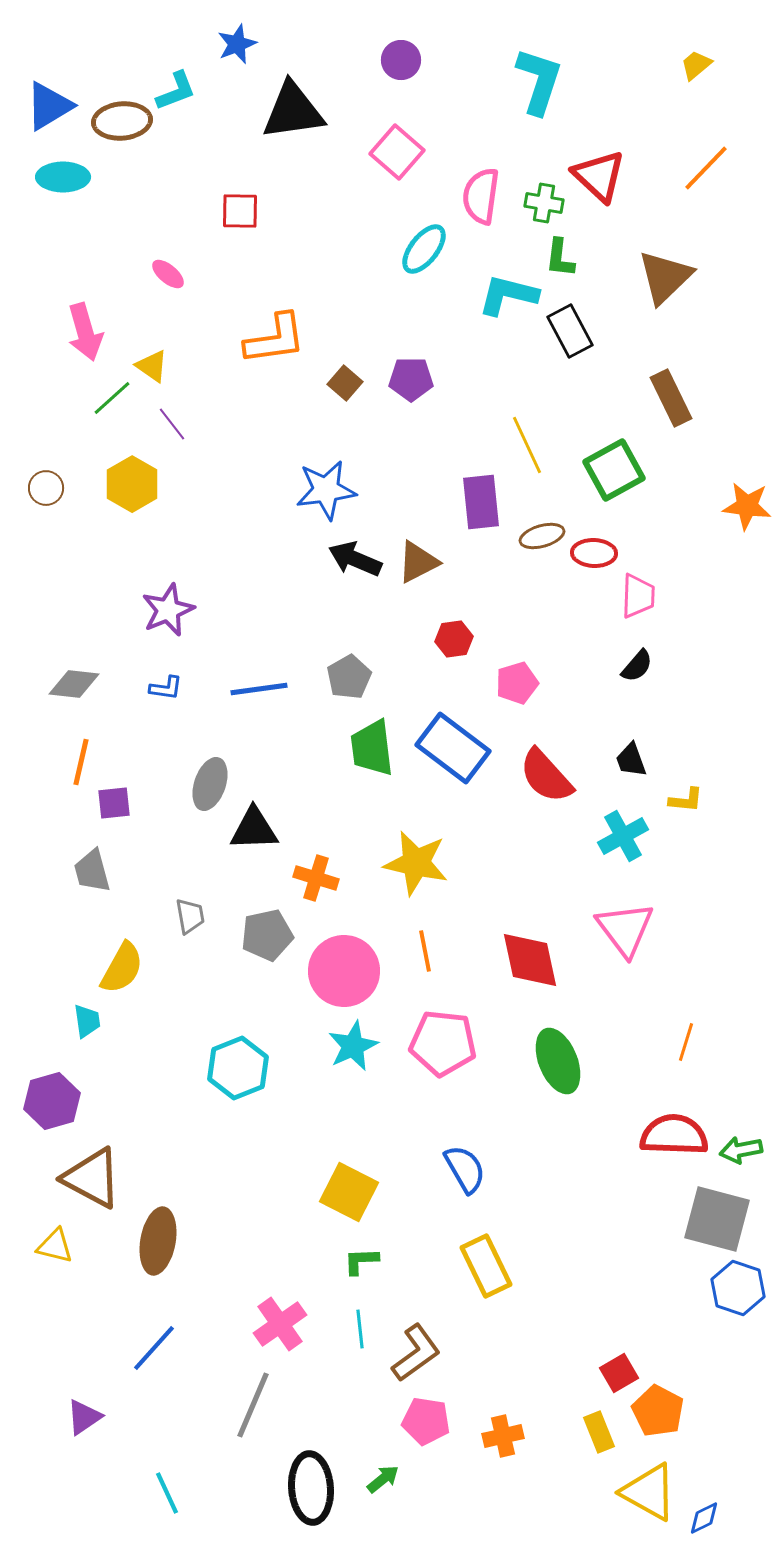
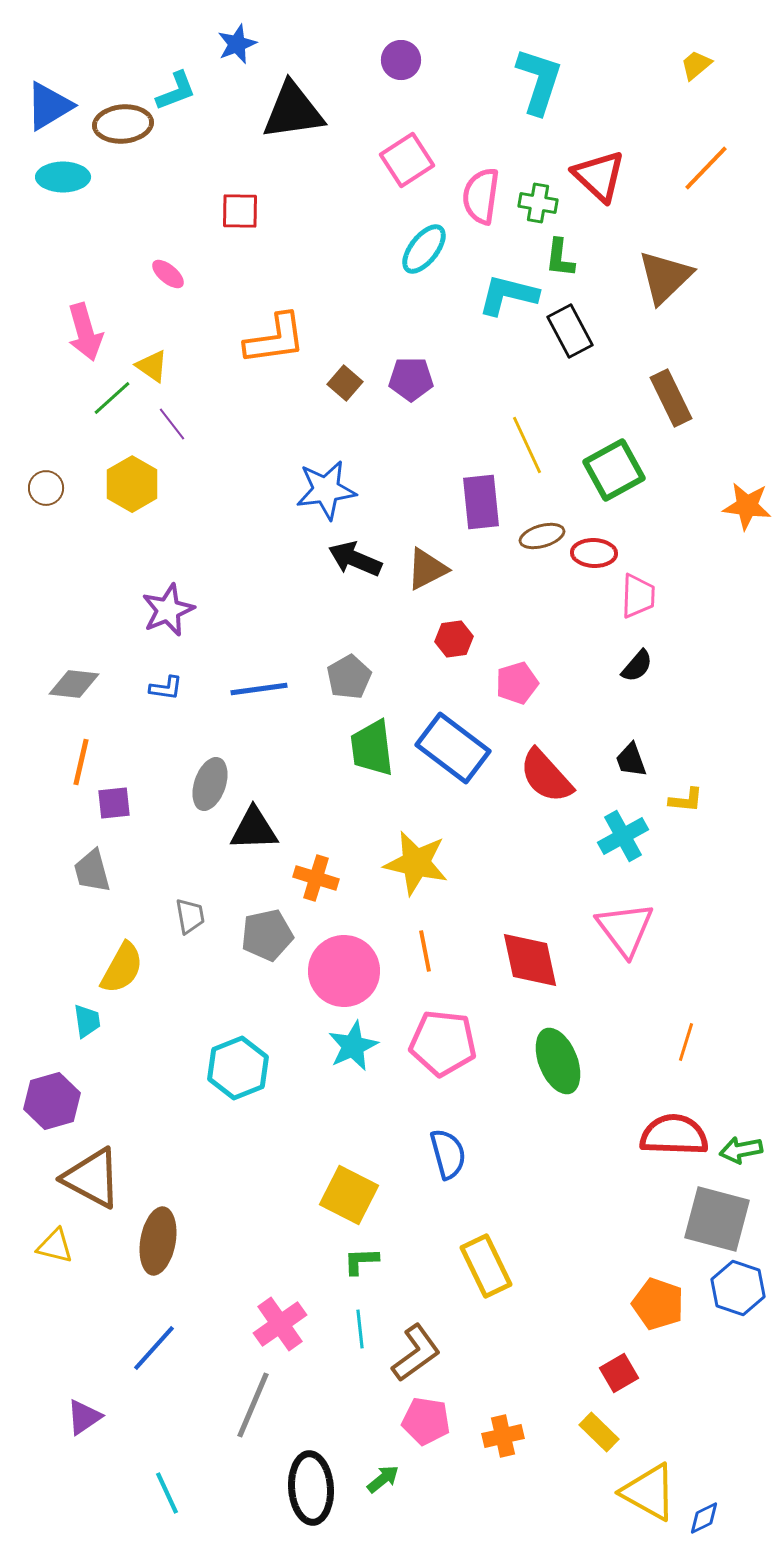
brown ellipse at (122, 121): moved 1 px right, 3 px down
pink square at (397, 152): moved 10 px right, 8 px down; rotated 16 degrees clockwise
green cross at (544, 203): moved 6 px left
brown triangle at (418, 562): moved 9 px right, 7 px down
blue semicircle at (465, 1169): moved 17 px left, 15 px up; rotated 15 degrees clockwise
yellow square at (349, 1192): moved 3 px down
orange pentagon at (658, 1411): moved 107 px up; rotated 9 degrees counterclockwise
yellow rectangle at (599, 1432): rotated 24 degrees counterclockwise
